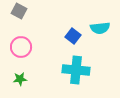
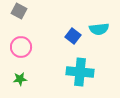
cyan semicircle: moved 1 px left, 1 px down
cyan cross: moved 4 px right, 2 px down
